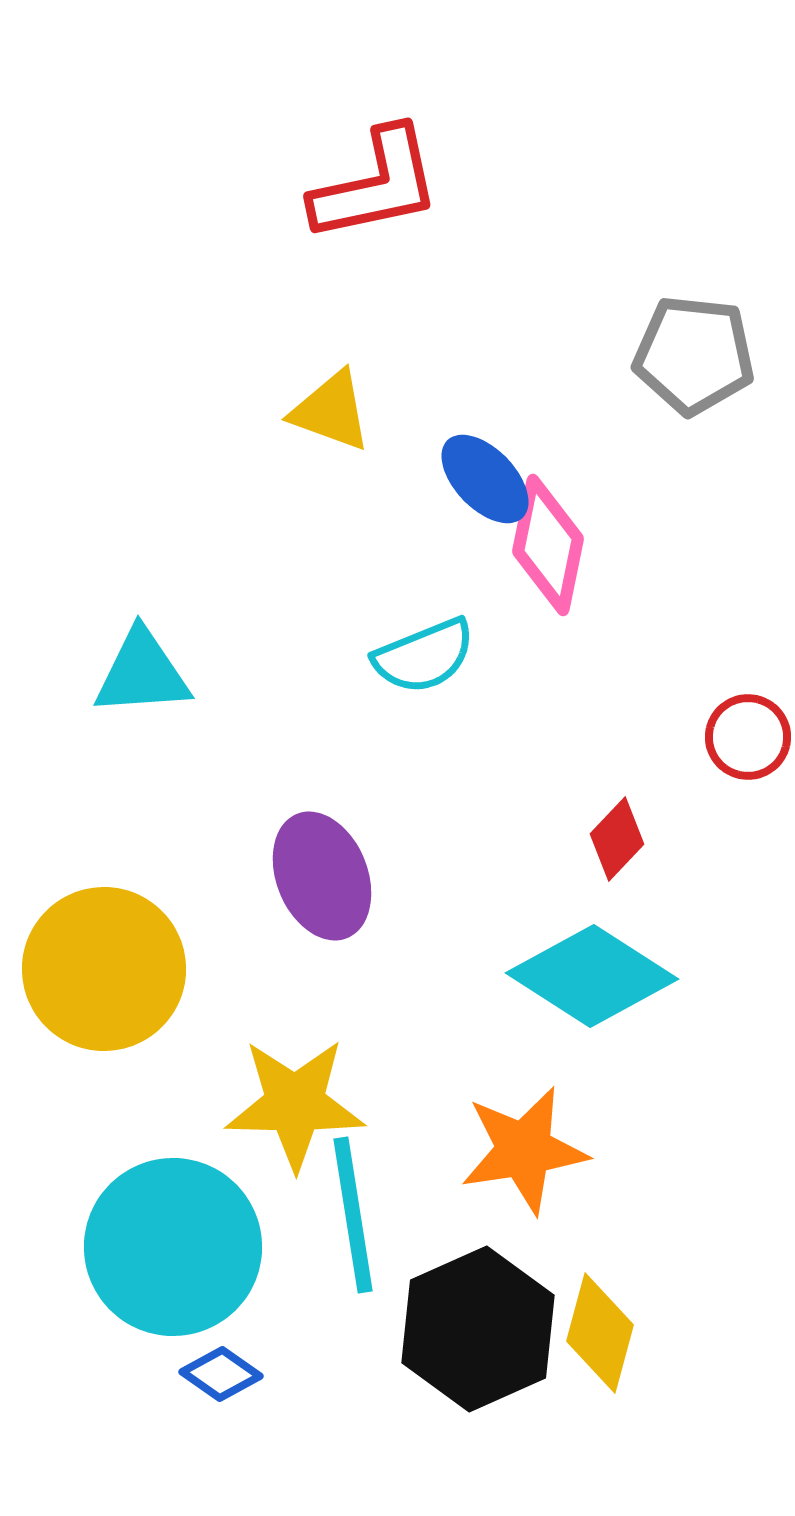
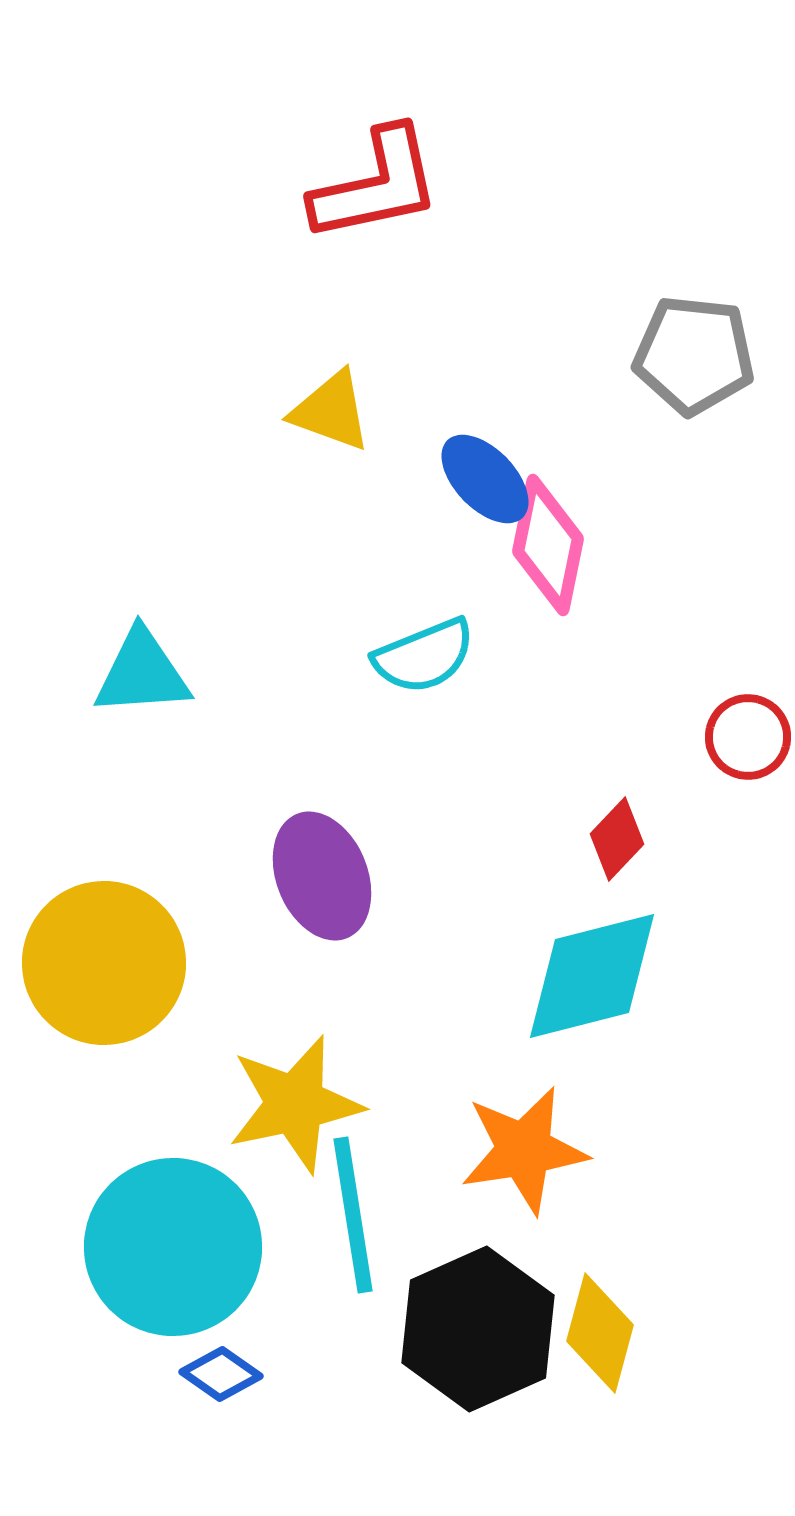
yellow circle: moved 6 px up
cyan diamond: rotated 47 degrees counterclockwise
yellow star: rotated 13 degrees counterclockwise
